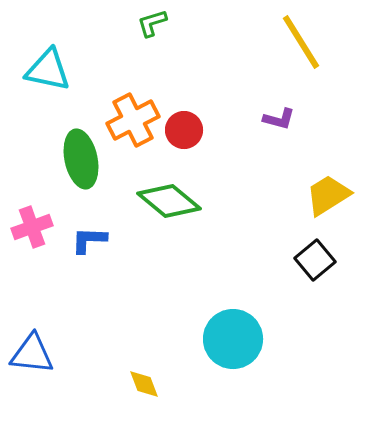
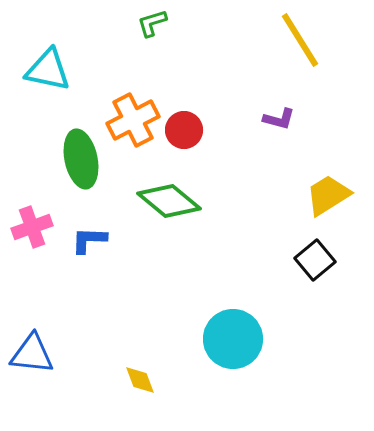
yellow line: moved 1 px left, 2 px up
yellow diamond: moved 4 px left, 4 px up
